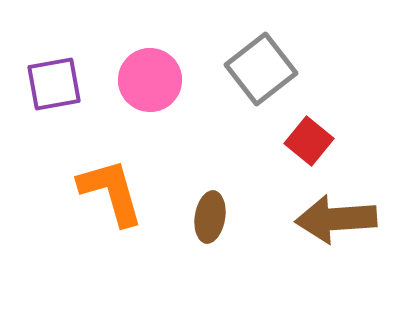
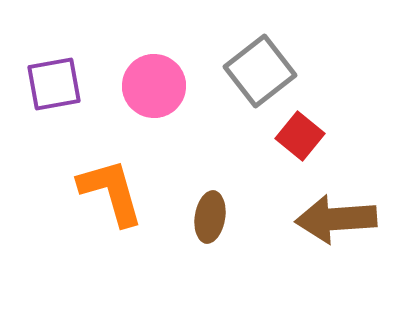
gray square: moved 1 px left, 2 px down
pink circle: moved 4 px right, 6 px down
red square: moved 9 px left, 5 px up
